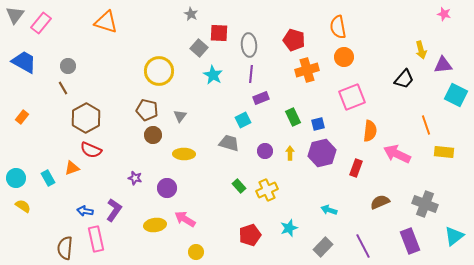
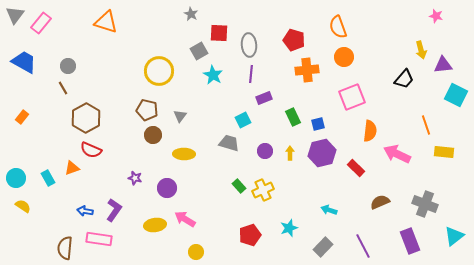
pink star at (444, 14): moved 8 px left, 2 px down
orange semicircle at (338, 27): rotated 10 degrees counterclockwise
gray square at (199, 48): moved 3 px down; rotated 18 degrees clockwise
orange cross at (307, 70): rotated 10 degrees clockwise
purple rectangle at (261, 98): moved 3 px right
red rectangle at (356, 168): rotated 66 degrees counterclockwise
yellow cross at (267, 190): moved 4 px left
pink rectangle at (96, 239): moved 3 px right; rotated 70 degrees counterclockwise
